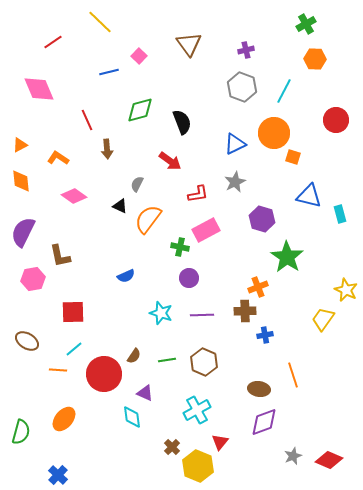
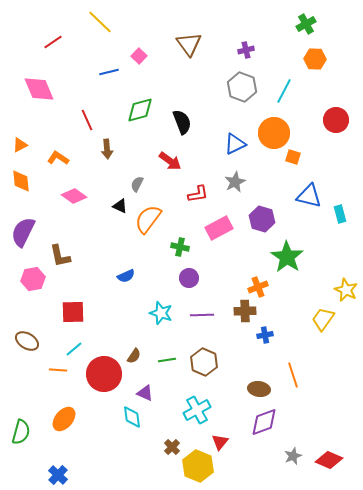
pink rectangle at (206, 230): moved 13 px right, 2 px up
